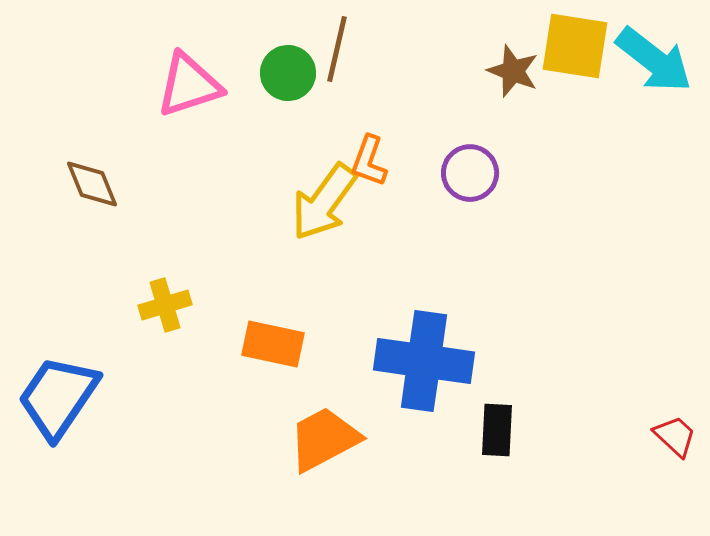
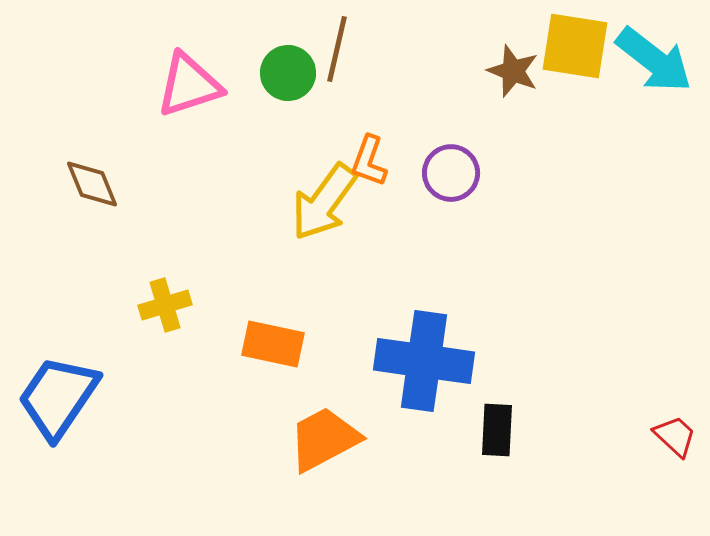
purple circle: moved 19 px left
